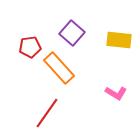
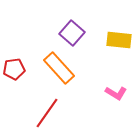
red pentagon: moved 16 px left, 22 px down
